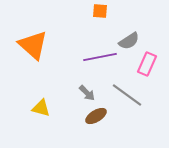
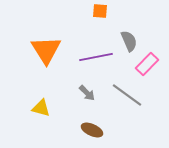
gray semicircle: rotated 80 degrees counterclockwise
orange triangle: moved 13 px right, 5 px down; rotated 16 degrees clockwise
purple line: moved 4 px left
pink rectangle: rotated 20 degrees clockwise
brown ellipse: moved 4 px left, 14 px down; rotated 55 degrees clockwise
